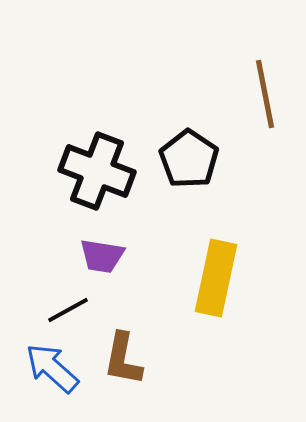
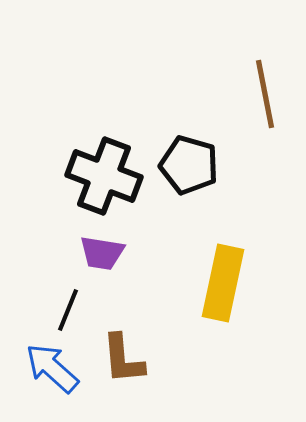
black pentagon: moved 6 px down; rotated 18 degrees counterclockwise
black cross: moved 7 px right, 5 px down
purple trapezoid: moved 3 px up
yellow rectangle: moved 7 px right, 5 px down
black line: rotated 39 degrees counterclockwise
brown L-shape: rotated 16 degrees counterclockwise
